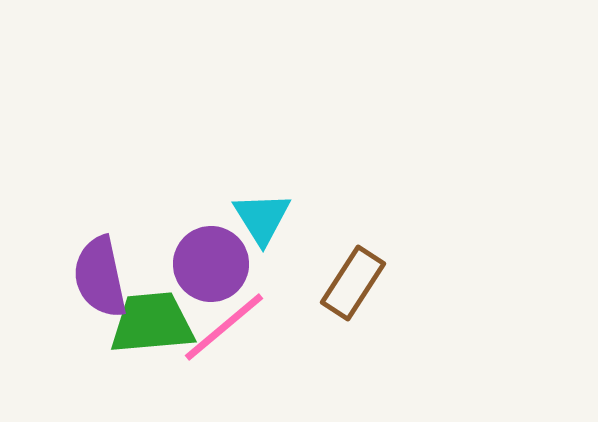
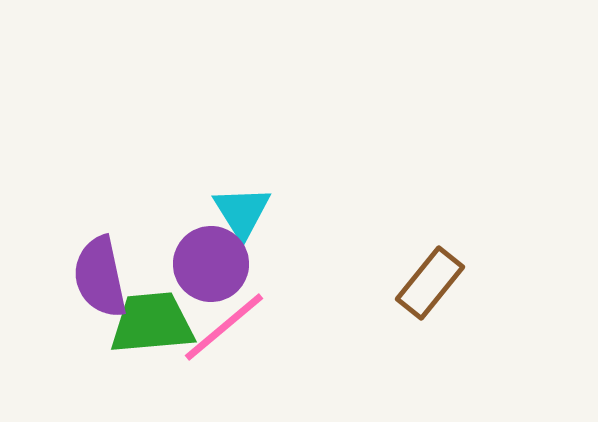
cyan triangle: moved 20 px left, 6 px up
brown rectangle: moved 77 px right; rotated 6 degrees clockwise
